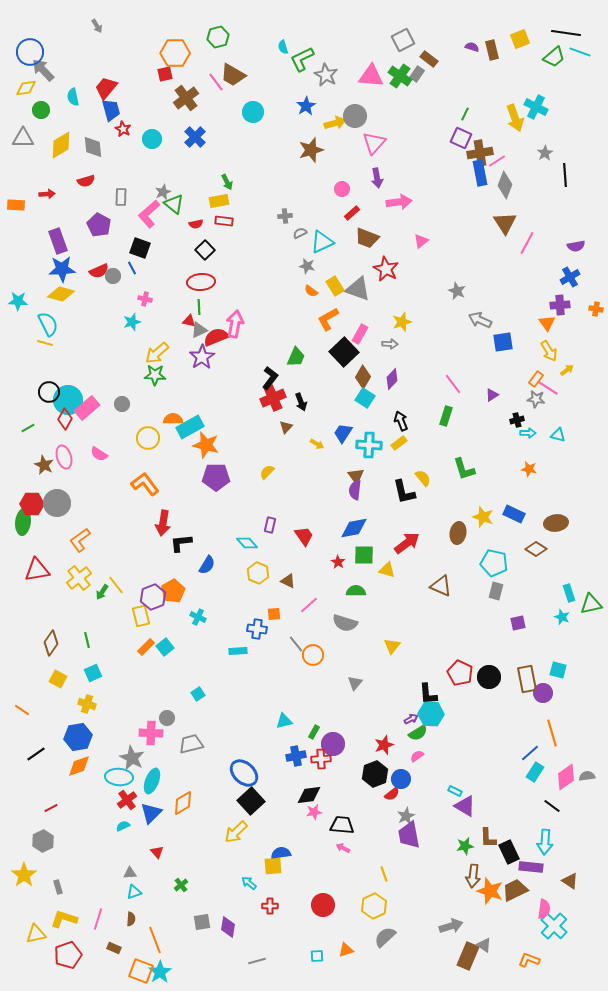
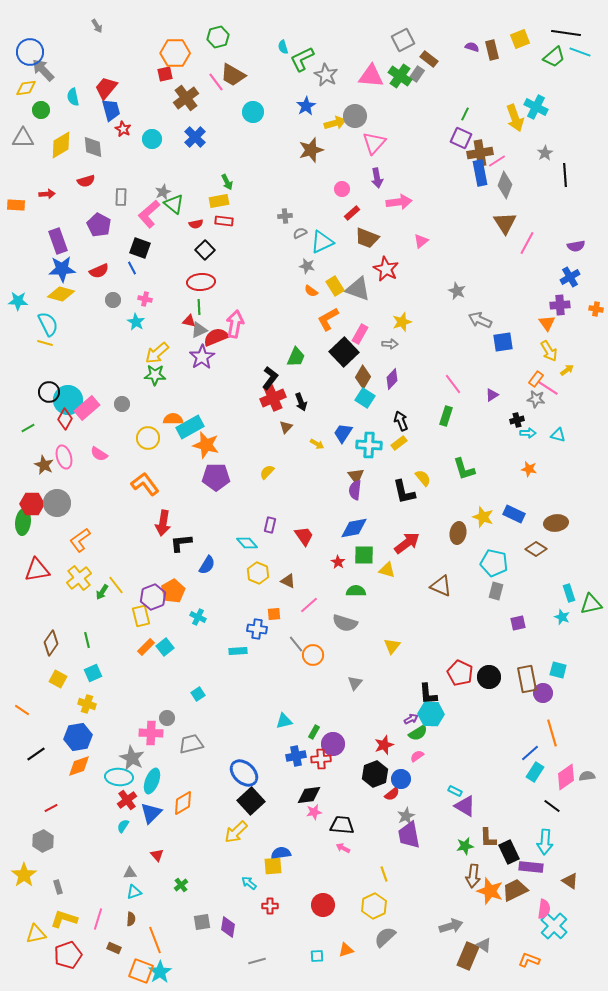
gray circle at (113, 276): moved 24 px down
cyan star at (132, 322): moved 4 px right; rotated 24 degrees counterclockwise
cyan semicircle at (123, 826): rotated 32 degrees counterclockwise
red triangle at (157, 852): moved 3 px down
